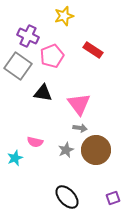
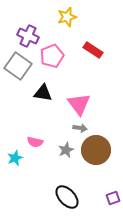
yellow star: moved 3 px right, 1 px down
